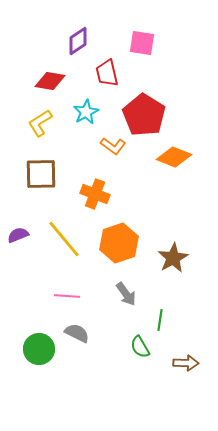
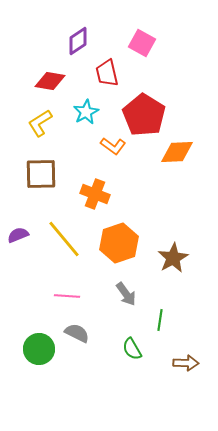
pink square: rotated 20 degrees clockwise
orange diamond: moved 3 px right, 5 px up; rotated 24 degrees counterclockwise
green semicircle: moved 8 px left, 2 px down
